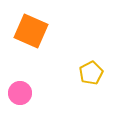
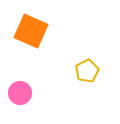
yellow pentagon: moved 4 px left, 2 px up
